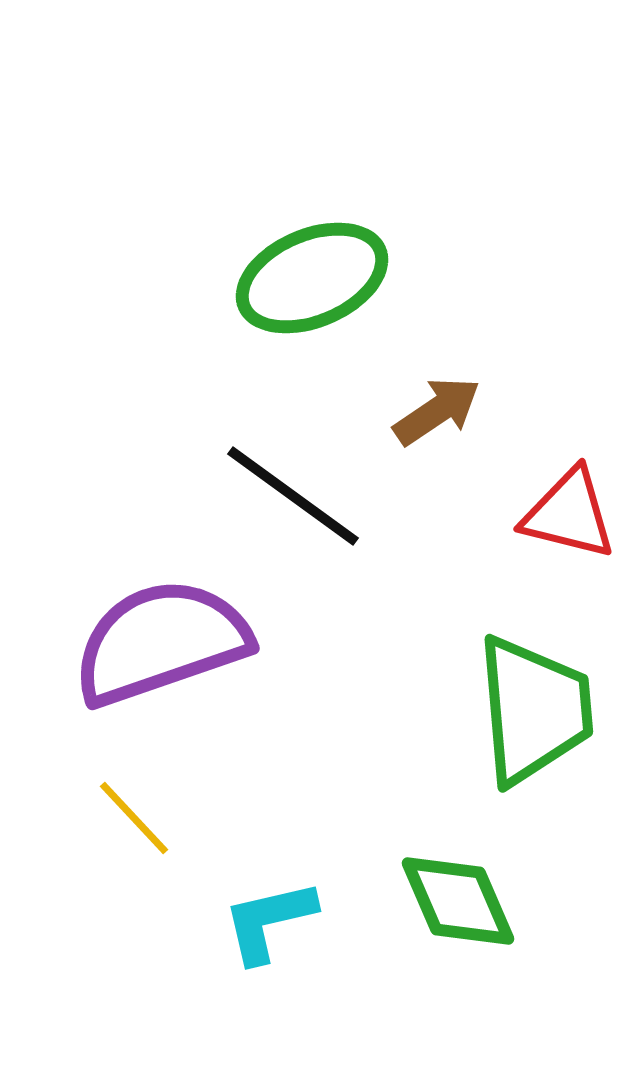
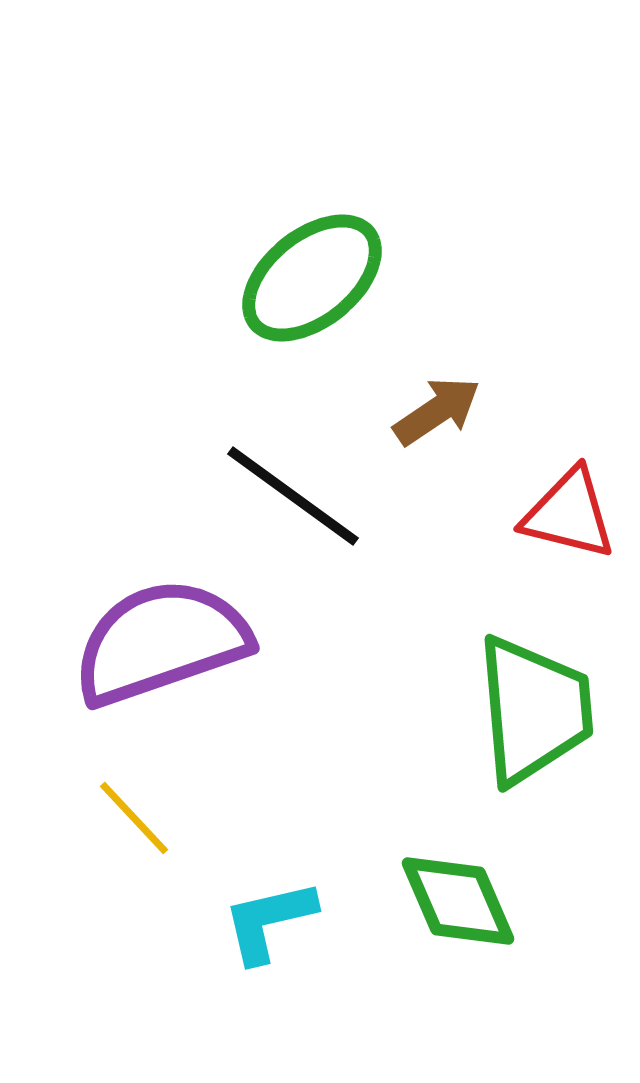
green ellipse: rotated 16 degrees counterclockwise
